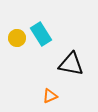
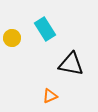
cyan rectangle: moved 4 px right, 5 px up
yellow circle: moved 5 px left
